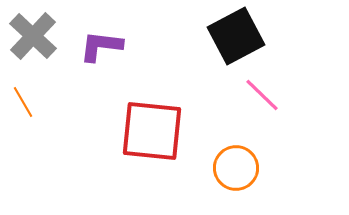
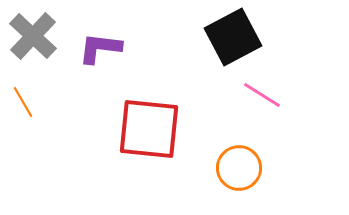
black square: moved 3 px left, 1 px down
purple L-shape: moved 1 px left, 2 px down
pink line: rotated 12 degrees counterclockwise
red square: moved 3 px left, 2 px up
orange circle: moved 3 px right
